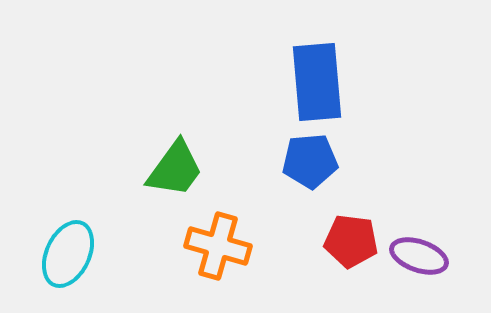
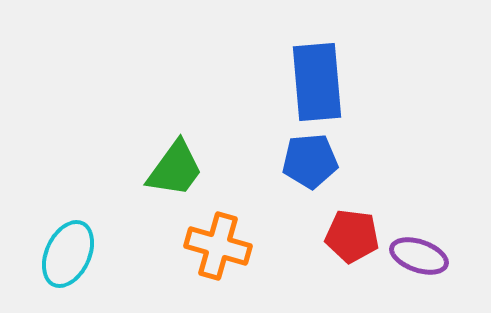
red pentagon: moved 1 px right, 5 px up
